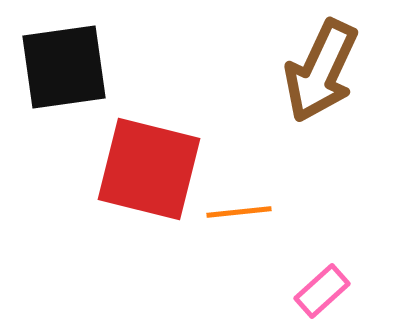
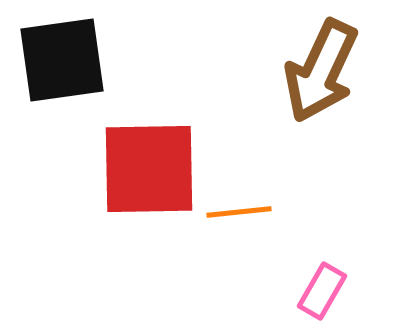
black square: moved 2 px left, 7 px up
red square: rotated 15 degrees counterclockwise
pink rectangle: rotated 18 degrees counterclockwise
